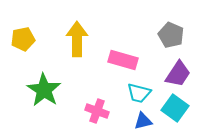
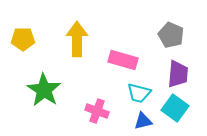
yellow pentagon: rotated 10 degrees clockwise
purple trapezoid: rotated 28 degrees counterclockwise
